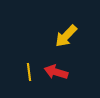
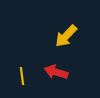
yellow line: moved 7 px left, 4 px down
